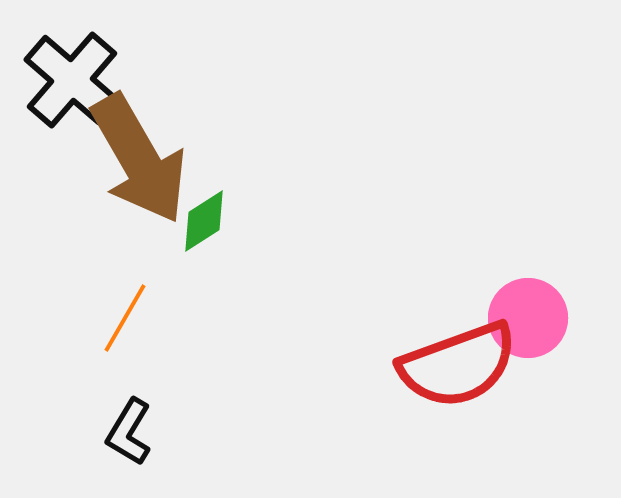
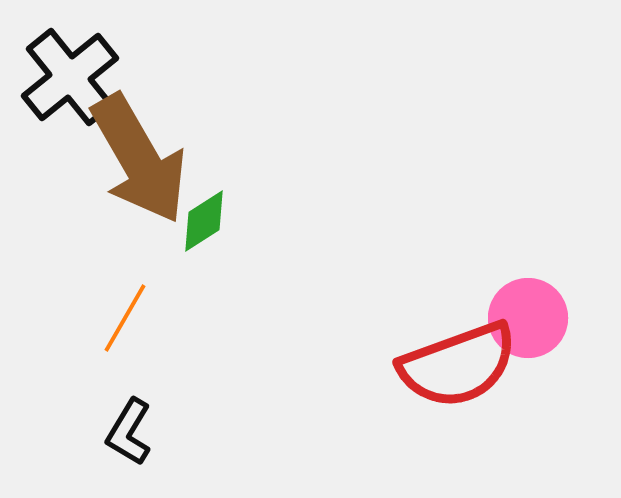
black cross: moved 2 px left, 3 px up; rotated 10 degrees clockwise
